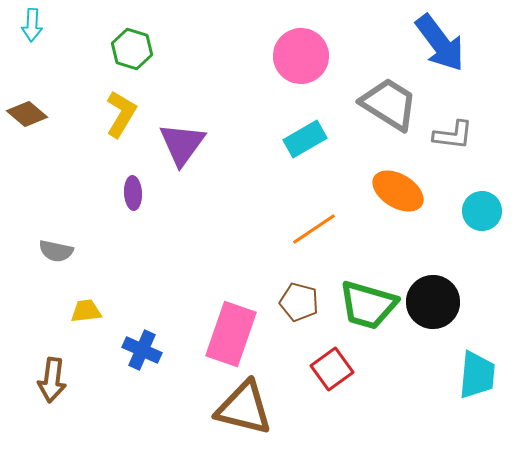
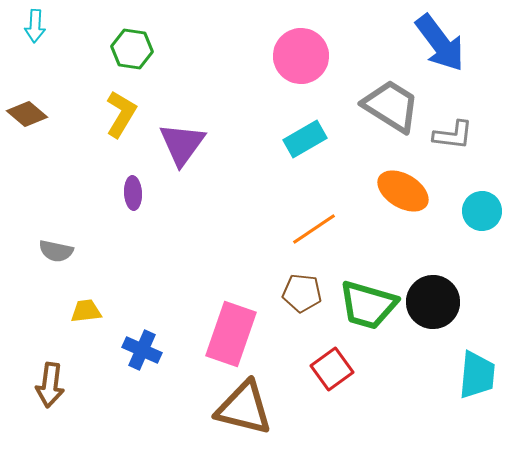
cyan arrow: moved 3 px right, 1 px down
green hexagon: rotated 9 degrees counterclockwise
gray trapezoid: moved 2 px right, 2 px down
orange ellipse: moved 5 px right
brown pentagon: moved 3 px right, 9 px up; rotated 9 degrees counterclockwise
brown arrow: moved 2 px left, 5 px down
